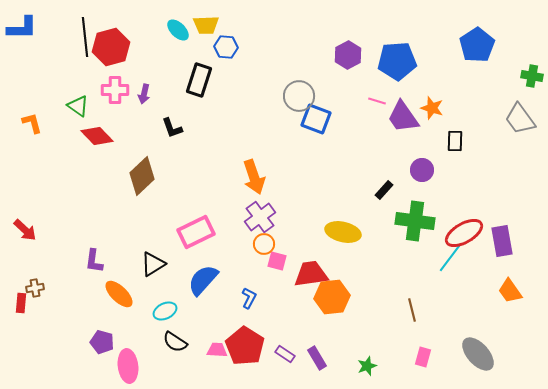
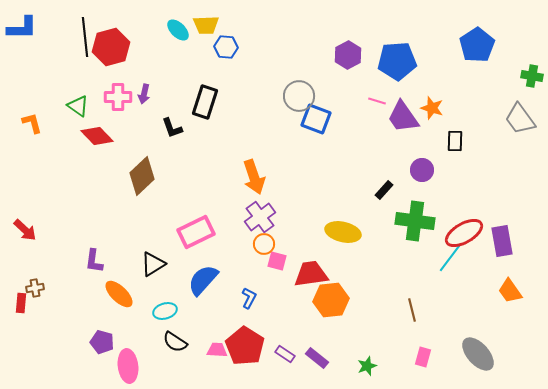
black rectangle at (199, 80): moved 6 px right, 22 px down
pink cross at (115, 90): moved 3 px right, 7 px down
orange hexagon at (332, 297): moved 1 px left, 3 px down
cyan ellipse at (165, 311): rotated 10 degrees clockwise
purple rectangle at (317, 358): rotated 20 degrees counterclockwise
